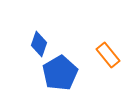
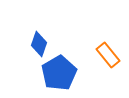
blue pentagon: moved 1 px left
